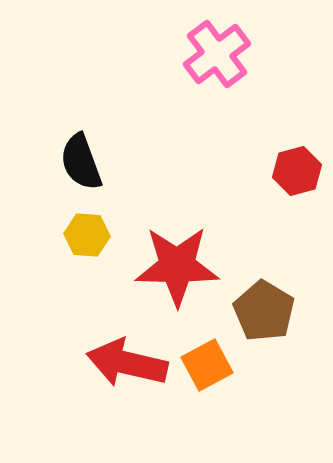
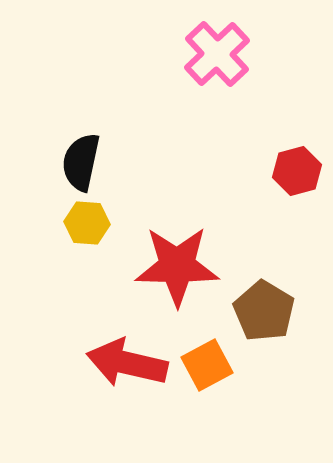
pink cross: rotated 6 degrees counterclockwise
black semicircle: rotated 32 degrees clockwise
yellow hexagon: moved 12 px up
